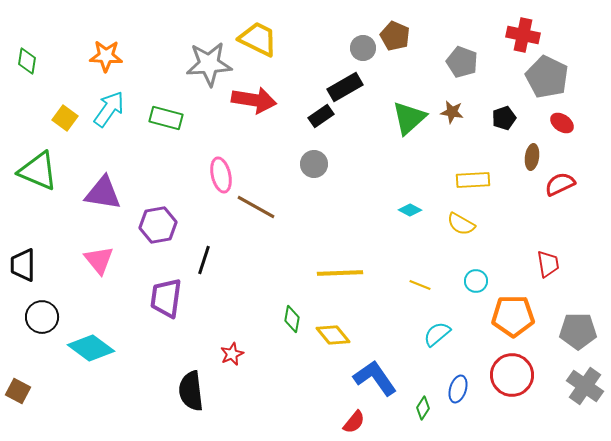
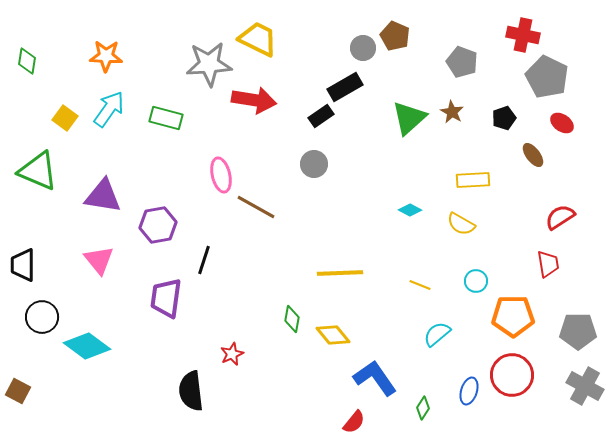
brown star at (452, 112): rotated 20 degrees clockwise
brown ellipse at (532, 157): moved 1 px right, 2 px up; rotated 45 degrees counterclockwise
red semicircle at (560, 184): moved 33 px down; rotated 8 degrees counterclockwise
purple triangle at (103, 193): moved 3 px down
cyan diamond at (91, 348): moved 4 px left, 2 px up
gray cross at (585, 386): rotated 6 degrees counterclockwise
blue ellipse at (458, 389): moved 11 px right, 2 px down
